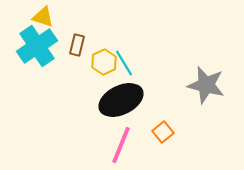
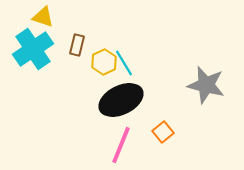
cyan cross: moved 4 px left, 3 px down
